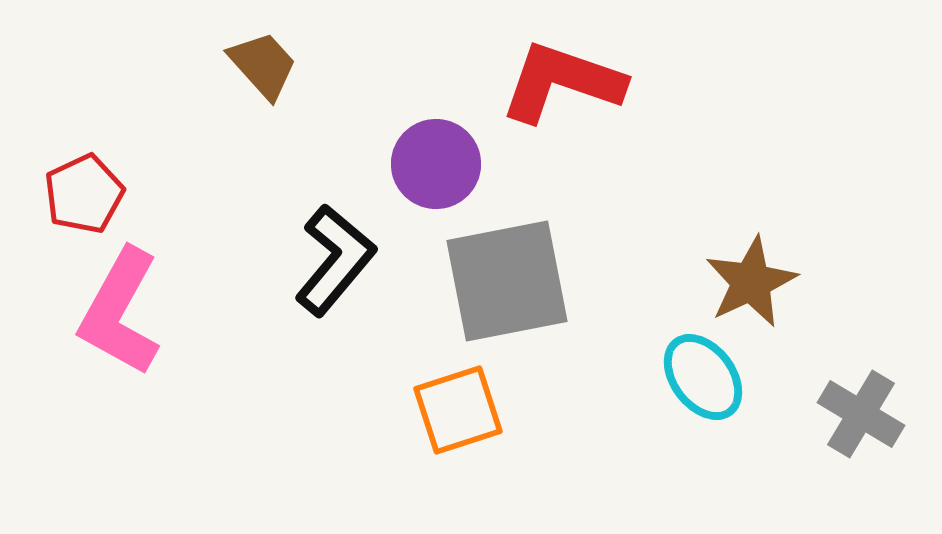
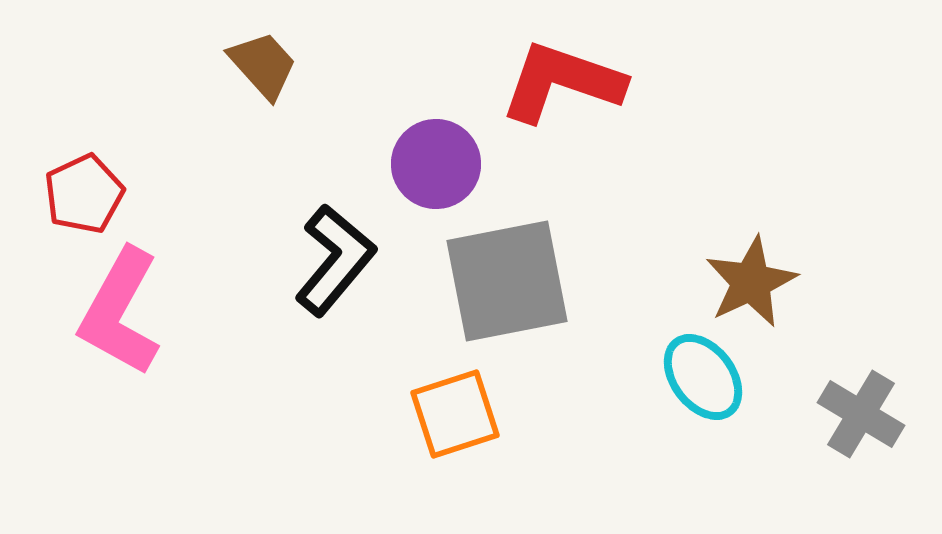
orange square: moved 3 px left, 4 px down
